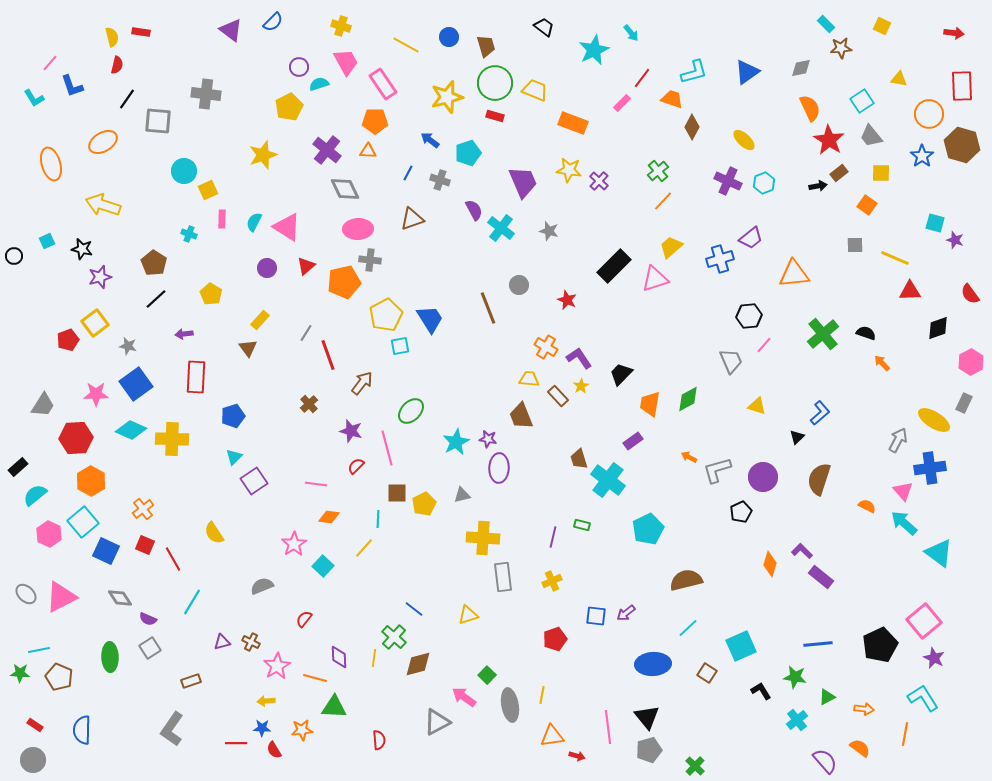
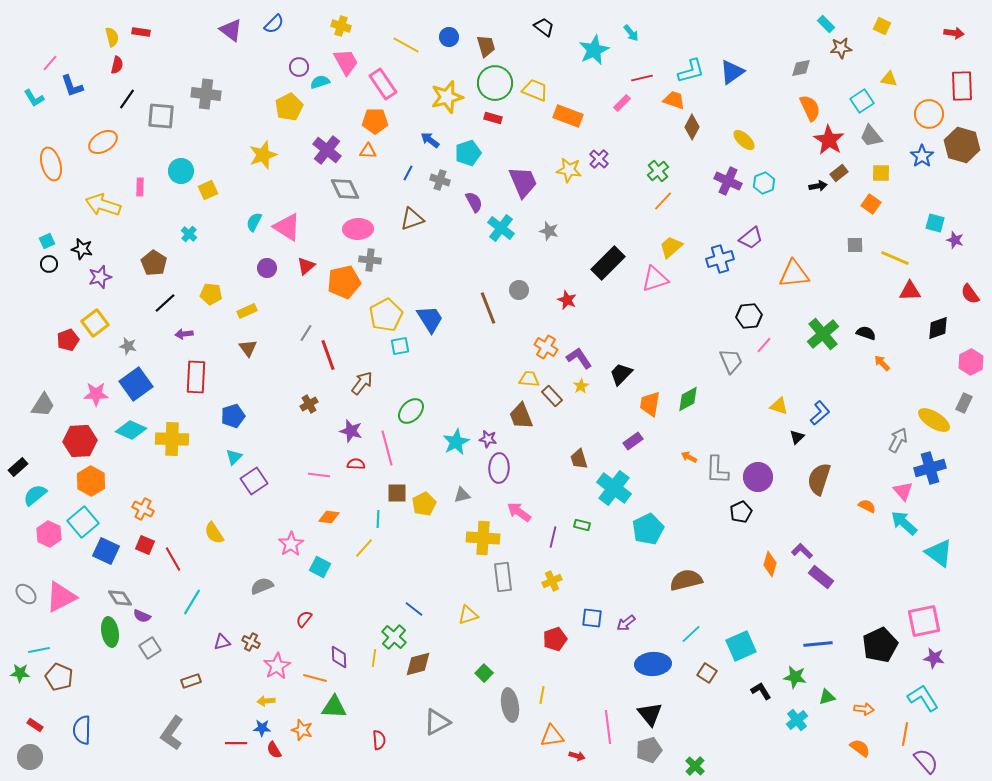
blue semicircle at (273, 22): moved 1 px right, 2 px down
cyan L-shape at (694, 72): moved 3 px left, 1 px up
blue triangle at (747, 72): moved 15 px left
red line at (642, 78): rotated 40 degrees clockwise
yellow triangle at (899, 79): moved 10 px left
cyan semicircle at (319, 84): moved 1 px right, 2 px up
orange trapezoid at (672, 99): moved 2 px right, 1 px down
red rectangle at (495, 116): moved 2 px left, 2 px down
gray square at (158, 121): moved 3 px right, 5 px up
orange rectangle at (573, 123): moved 5 px left, 7 px up
cyan circle at (184, 171): moved 3 px left
purple cross at (599, 181): moved 22 px up
orange square at (867, 205): moved 4 px right, 1 px up
purple semicircle at (474, 210): moved 8 px up
pink rectangle at (222, 219): moved 82 px left, 32 px up
cyan cross at (189, 234): rotated 21 degrees clockwise
black circle at (14, 256): moved 35 px right, 8 px down
black rectangle at (614, 266): moved 6 px left, 3 px up
gray circle at (519, 285): moved 5 px down
yellow pentagon at (211, 294): rotated 25 degrees counterclockwise
black line at (156, 299): moved 9 px right, 4 px down
yellow rectangle at (260, 320): moved 13 px left, 9 px up; rotated 24 degrees clockwise
brown rectangle at (558, 396): moved 6 px left
brown cross at (309, 404): rotated 12 degrees clockwise
yellow triangle at (757, 406): moved 22 px right
red hexagon at (76, 438): moved 4 px right, 3 px down
red semicircle at (356, 466): moved 2 px up; rotated 48 degrees clockwise
blue cross at (930, 468): rotated 8 degrees counterclockwise
gray L-shape at (717, 470): rotated 72 degrees counterclockwise
purple circle at (763, 477): moved 5 px left
cyan cross at (608, 480): moved 6 px right, 8 px down
pink line at (316, 484): moved 3 px right, 9 px up
orange cross at (143, 509): rotated 25 degrees counterclockwise
pink star at (294, 544): moved 3 px left
cyan square at (323, 566): moved 3 px left, 1 px down; rotated 15 degrees counterclockwise
purple arrow at (626, 613): moved 10 px down
blue square at (596, 616): moved 4 px left, 2 px down
purple semicircle at (148, 619): moved 6 px left, 3 px up
pink square at (924, 621): rotated 28 degrees clockwise
cyan line at (688, 628): moved 3 px right, 6 px down
green ellipse at (110, 657): moved 25 px up; rotated 8 degrees counterclockwise
purple star at (934, 658): rotated 15 degrees counterclockwise
green square at (487, 675): moved 3 px left, 2 px up
pink arrow at (464, 697): moved 55 px right, 185 px up
green triangle at (827, 697): rotated 12 degrees clockwise
black triangle at (647, 717): moved 3 px right, 3 px up
gray L-shape at (172, 729): moved 4 px down
orange star at (302, 730): rotated 25 degrees clockwise
gray circle at (33, 760): moved 3 px left, 3 px up
purple semicircle at (825, 761): moved 101 px right
